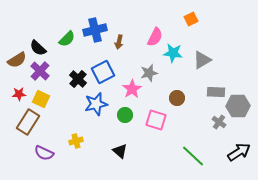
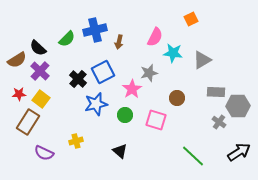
yellow square: rotated 12 degrees clockwise
